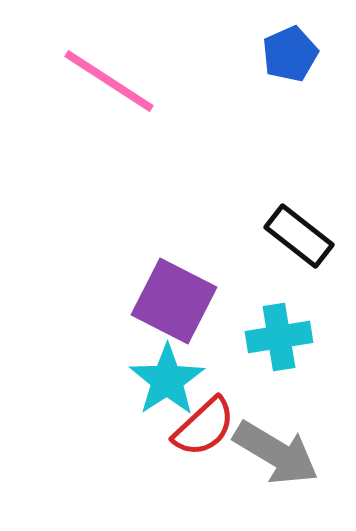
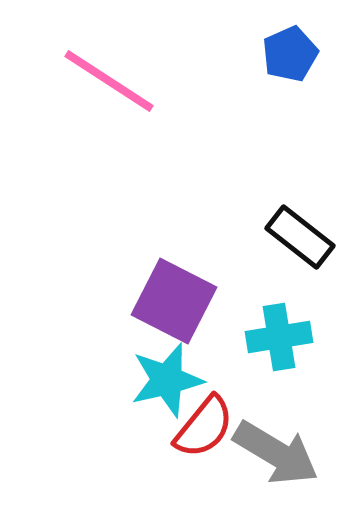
black rectangle: moved 1 px right, 1 px down
cyan star: rotated 20 degrees clockwise
red semicircle: rotated 8 degrees counterclockwise
